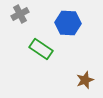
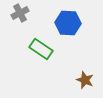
gray cross: moved 1 px up
brown star: rotated 30 degrees counterclockwise
